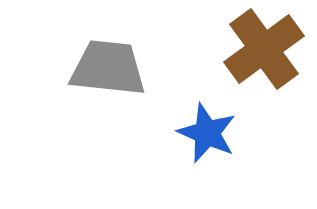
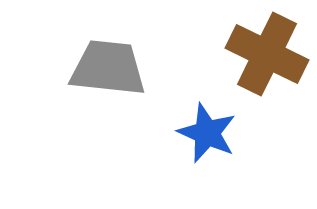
brown cross: moved 3 px right, 5 px down; rotated 28 degrees counterclockwise
